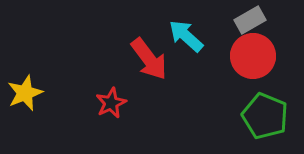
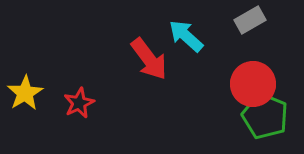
red circle: moved 28 px down
yellow star: rotated 9 degrees counterclockwise
red star: moved 32 px left
